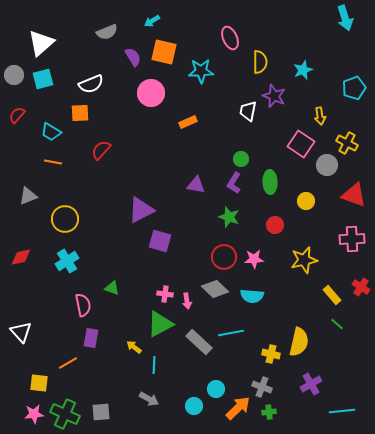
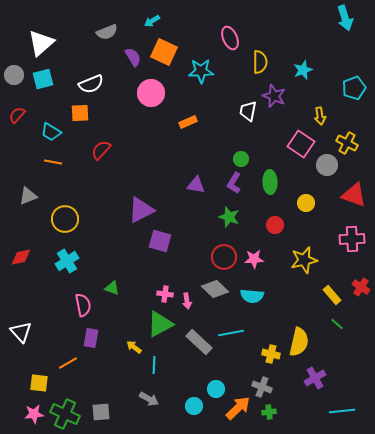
orange square at (164, 52): rotated 12 degrees clockwise
yellow circle at (306, 201): moved 2 px down
purple cross at (311, 384): moved 4 px right, 6 px up
